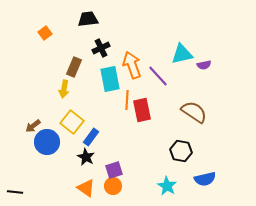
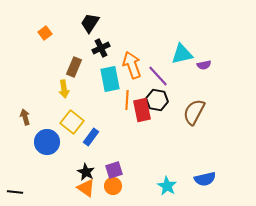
black trapezoid: moved 2 px right, 4 px down; rotated 50 degrees counterclockwise
yellow arrow: rotated 18 degrees counterclockwise
brown semicircle: rotated 96 degrees counterclockwise
brown arrow: moved 8 px left, 9 px up; rotated 112 degrees clockwise
black hexagon: moved 24 px left, 51 px up
black star: moved 15 px down
